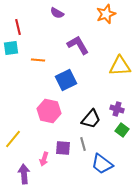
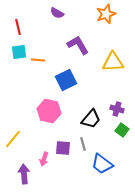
cyan square: moved 8 px right, 4 px down
yellow triangle: moved 7 px left, 4 px up
